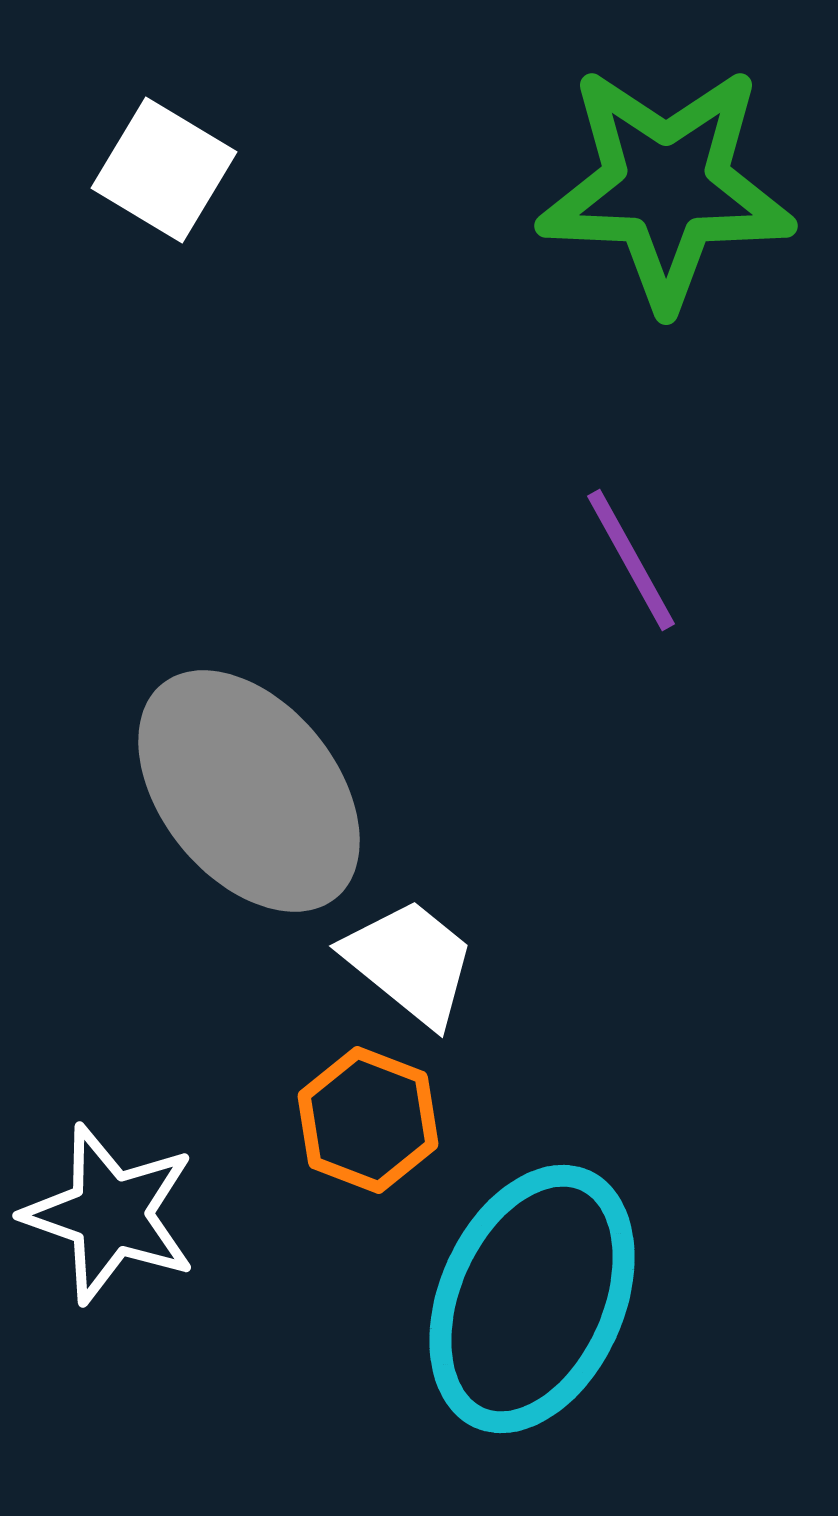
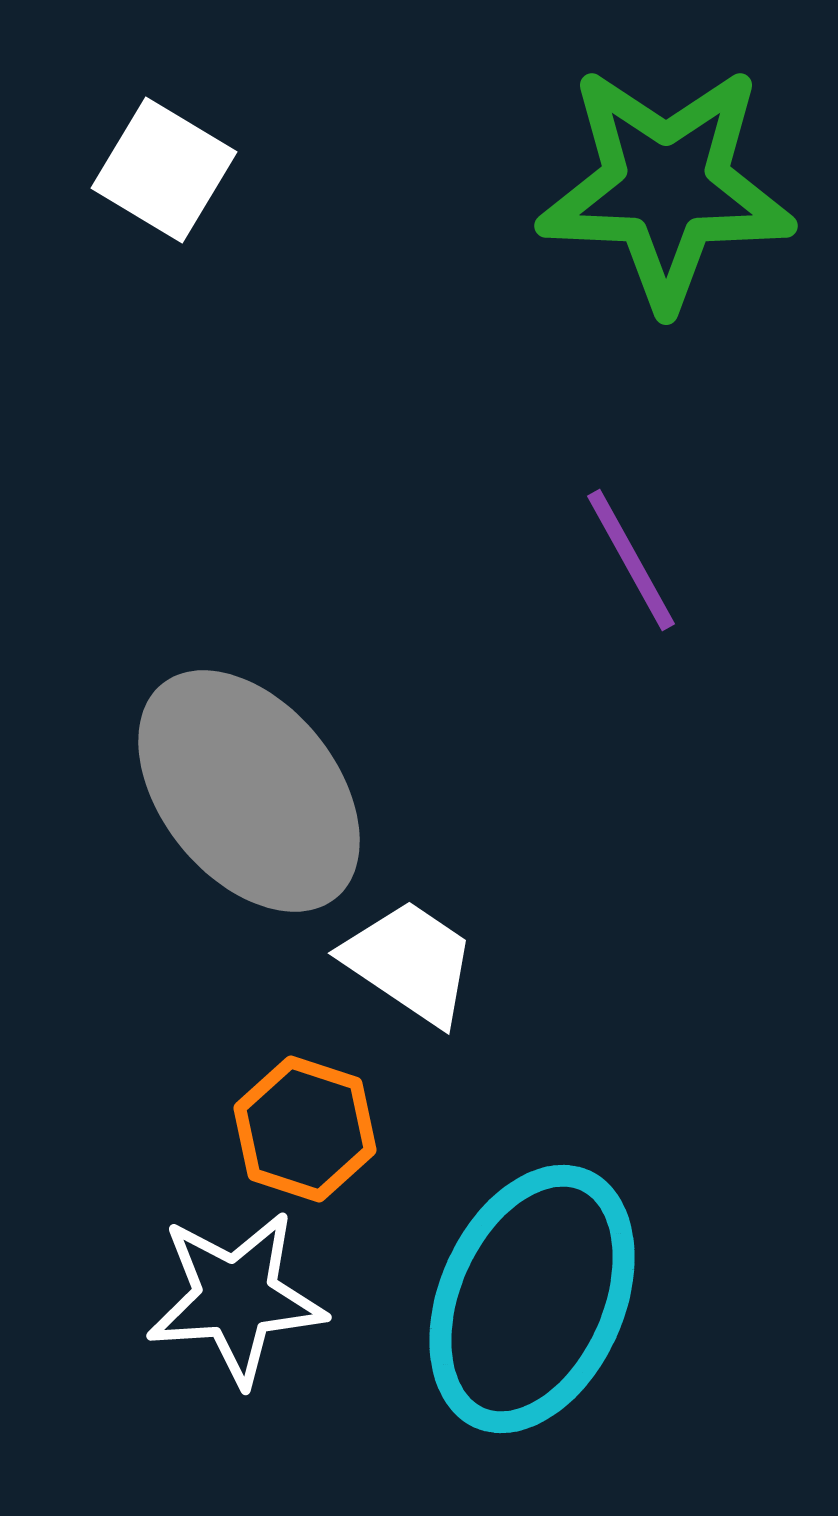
white trapezoid: rotated 5 degrees counterclockwise
orange hexagon: moved 63 px left, 9 px down; rotated 3 degrees counterclockwise
white star: moved 126 px right, 84 px down; rotated 23 degrees counterclockwise
